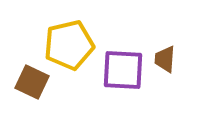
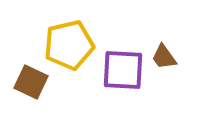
brown trapezoid: moved 1 px left, 2 px up; rotated 40 degrees counterclockwise
brown square: moved 1 px left
